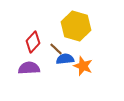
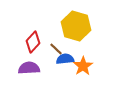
orange star: rotated 18 degrees clockwise
